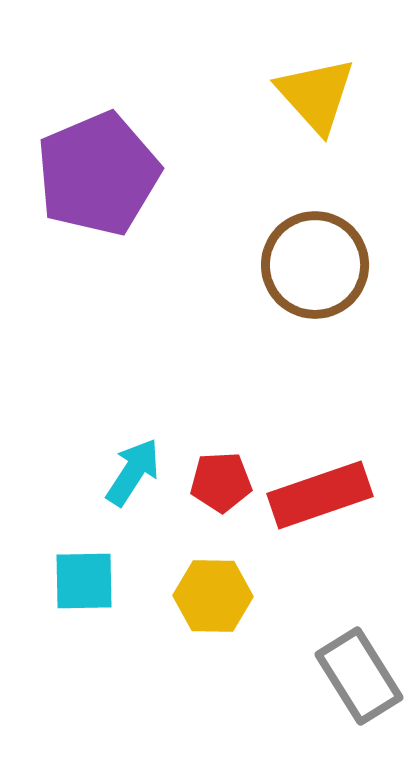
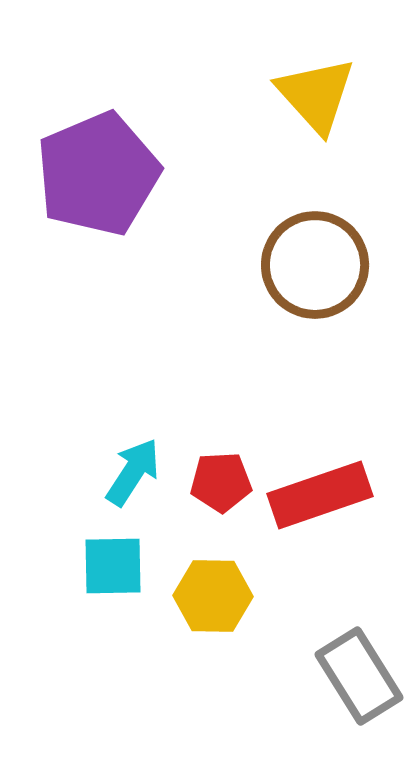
cyan square: moved 29 px right, 15 px up
